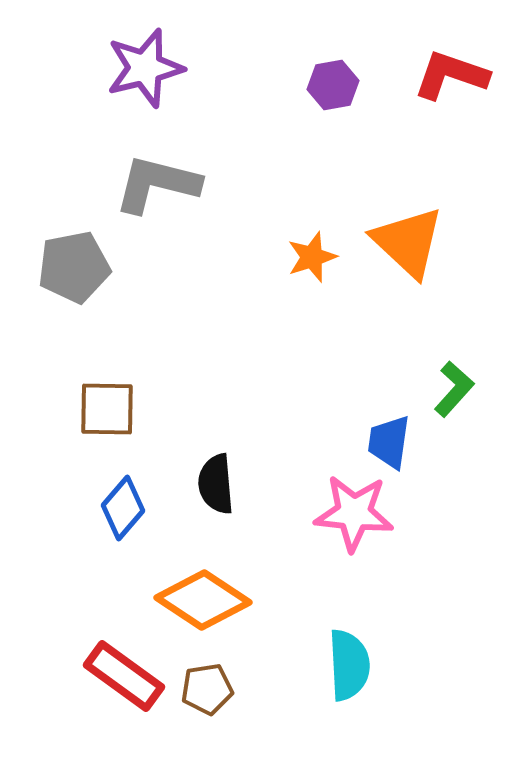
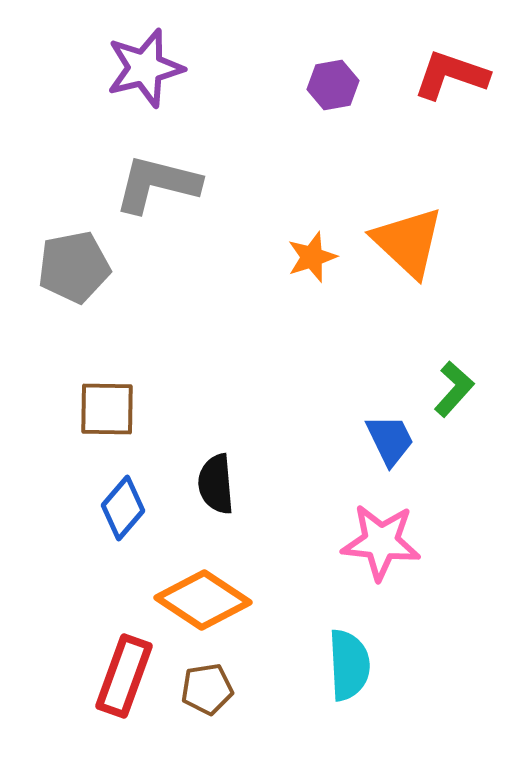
blue trapezoid: moved 1 px right, 2 px up; rotated 146 degrees clockwise
pink star: moved 27 px right, 29 px down
red rectangle: rotated 74 degrees clockwise
